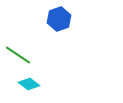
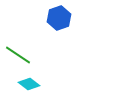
blue hexagon: moved 1 px up
